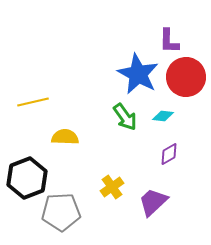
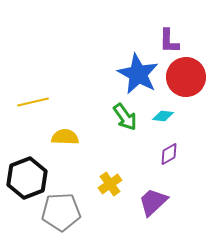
yellow cross: moved 2 px left, 3 px up
